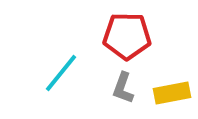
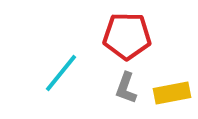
gray L-shape: moved 3 px right
